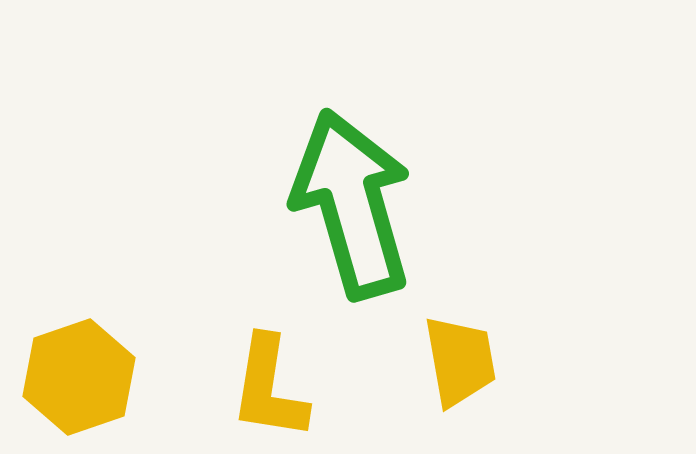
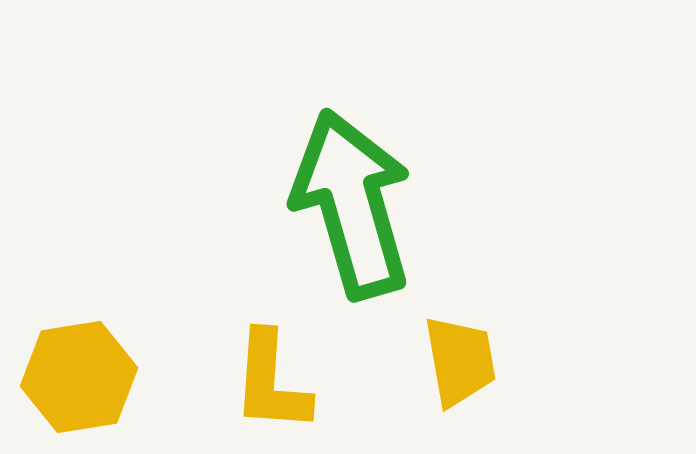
yellow hexagon: rotated 10 degrees clockwise
yellow L-shape: moved 2 px right, 6 px up; rotated 5 degrees counterclockwise
